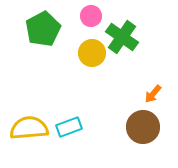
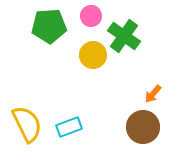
green pentagon: moved 6 px right, 3 px up; rotated 24 degrees clockwise
green cross: moved 2 px right, 1 px up
yellow circle: moved 1 px right, 2 px down
yellow semicircle: moved 2 px left, 4 px up; rotated 69 degrees clockwise
